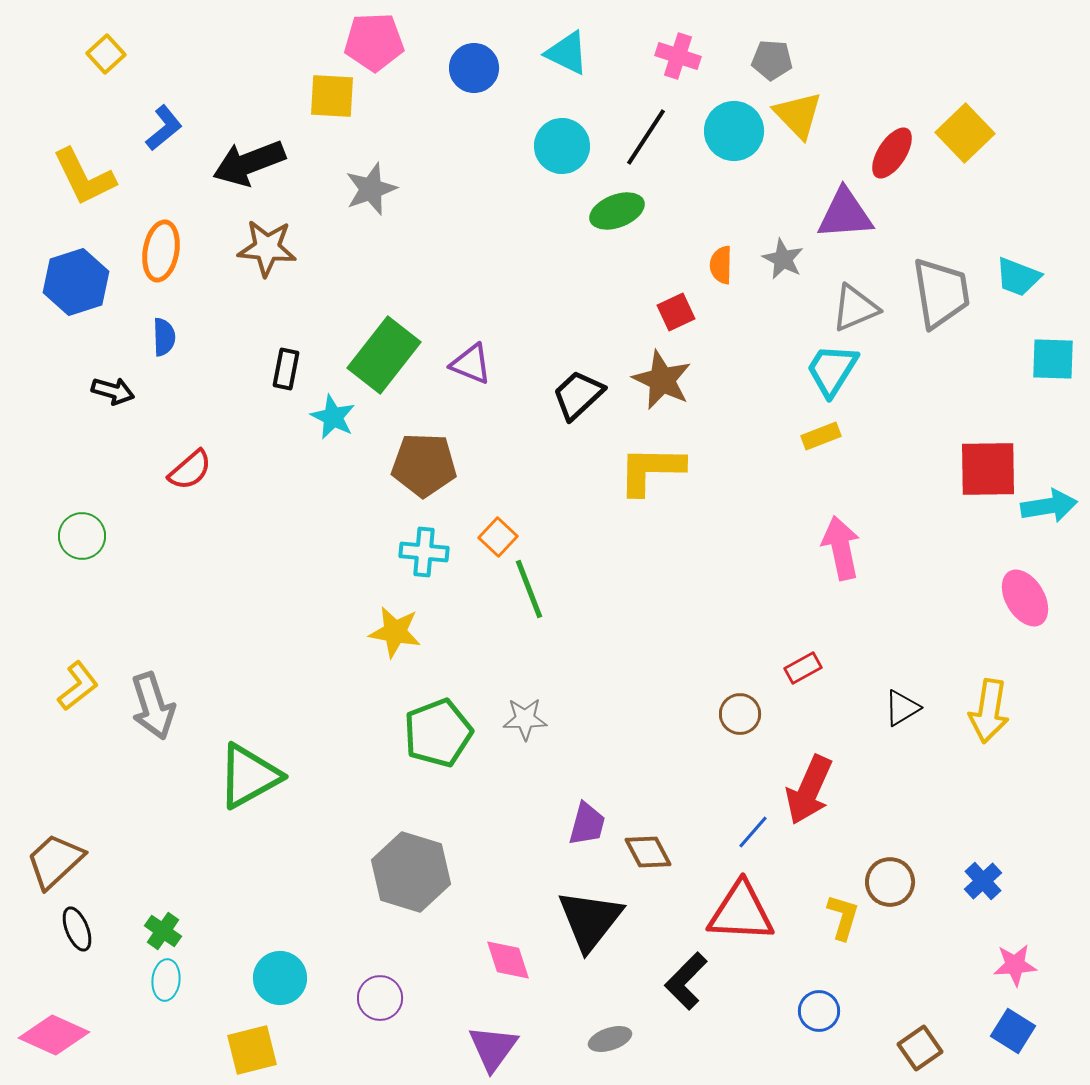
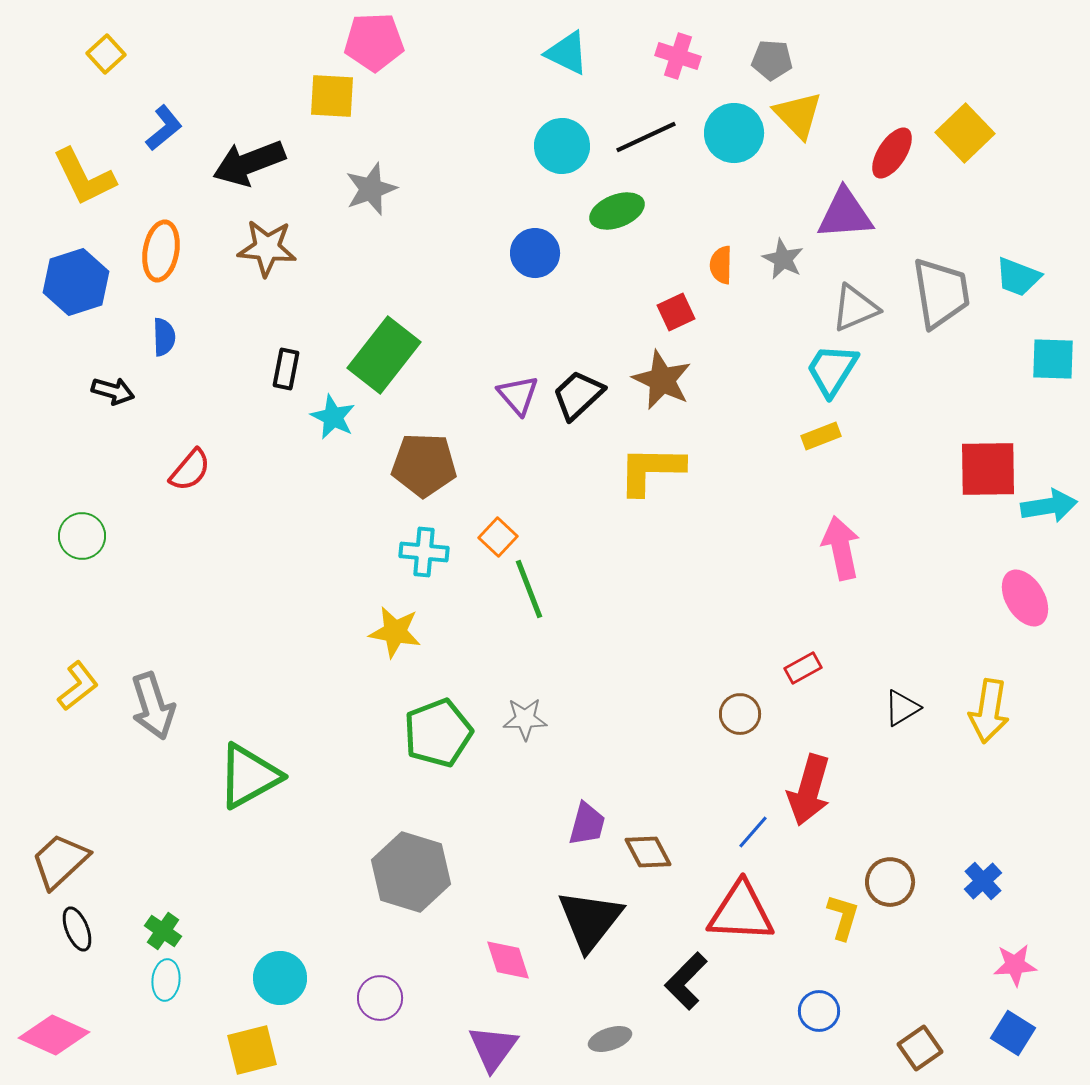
blue circle at (474, 68): moved 61 px right, 185 px down
cyan circle at (734, 131): moved 2 px down
black line at (646, 137): rotated 32 degrees clockwise
purple triangle at (471, 364): moved 47 px right, 31 px down; rotated 27 degrees clockwise
red semicircle at (190, 470): rotated 9 degrees counterclockwise
red arrow at (809, 790): rotated 8 degrees counterclockwise
brown trapezoid at (55, 861): moved 5 px right
blue square at (1013, 1031): moved 2 px down
